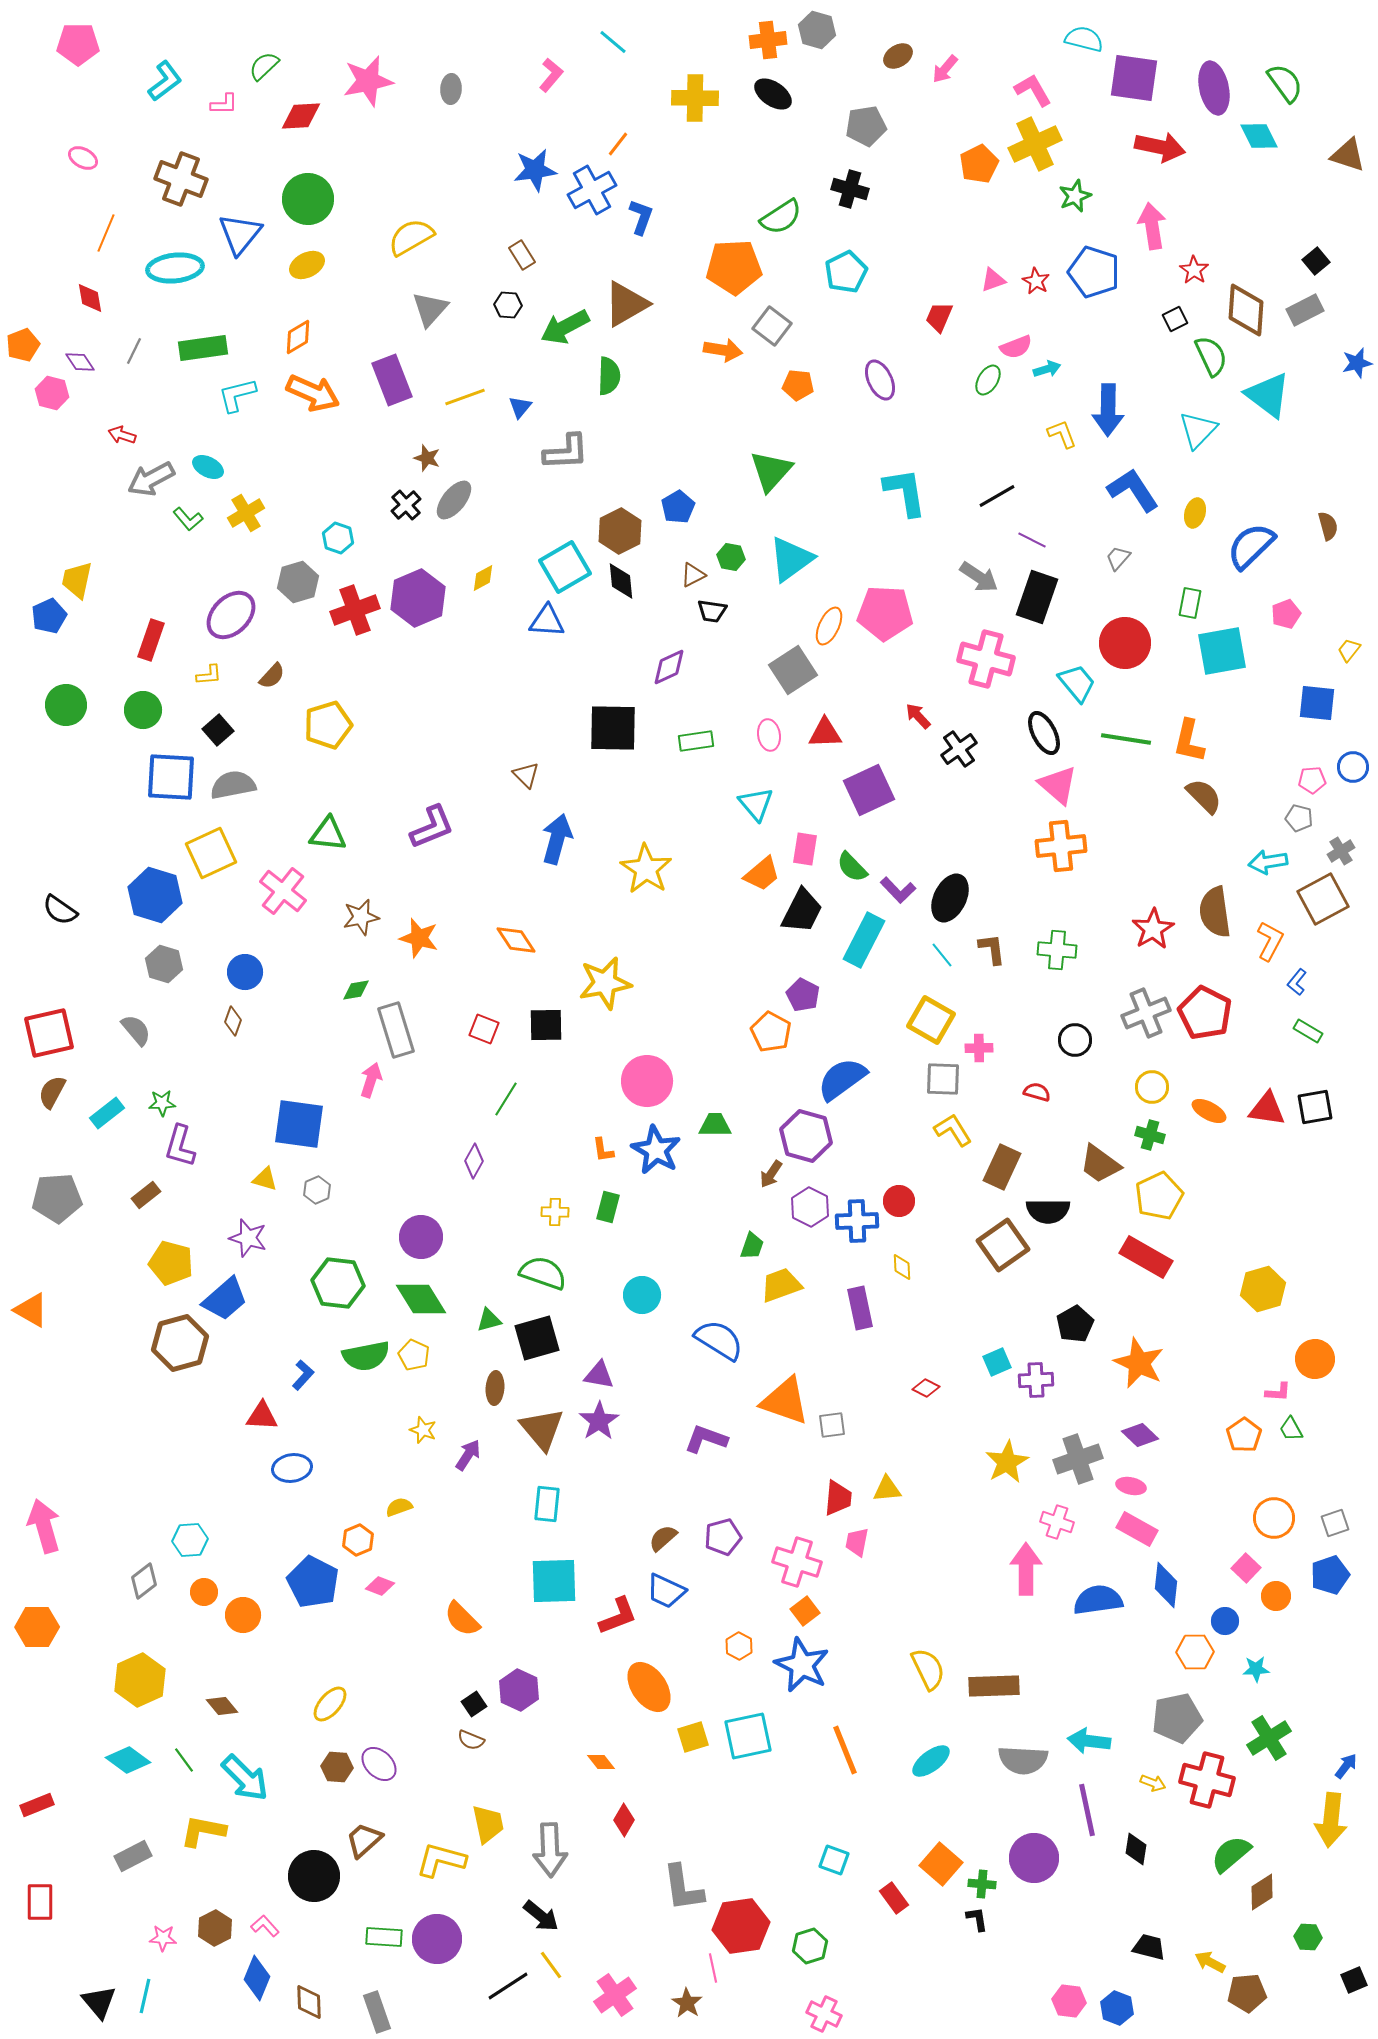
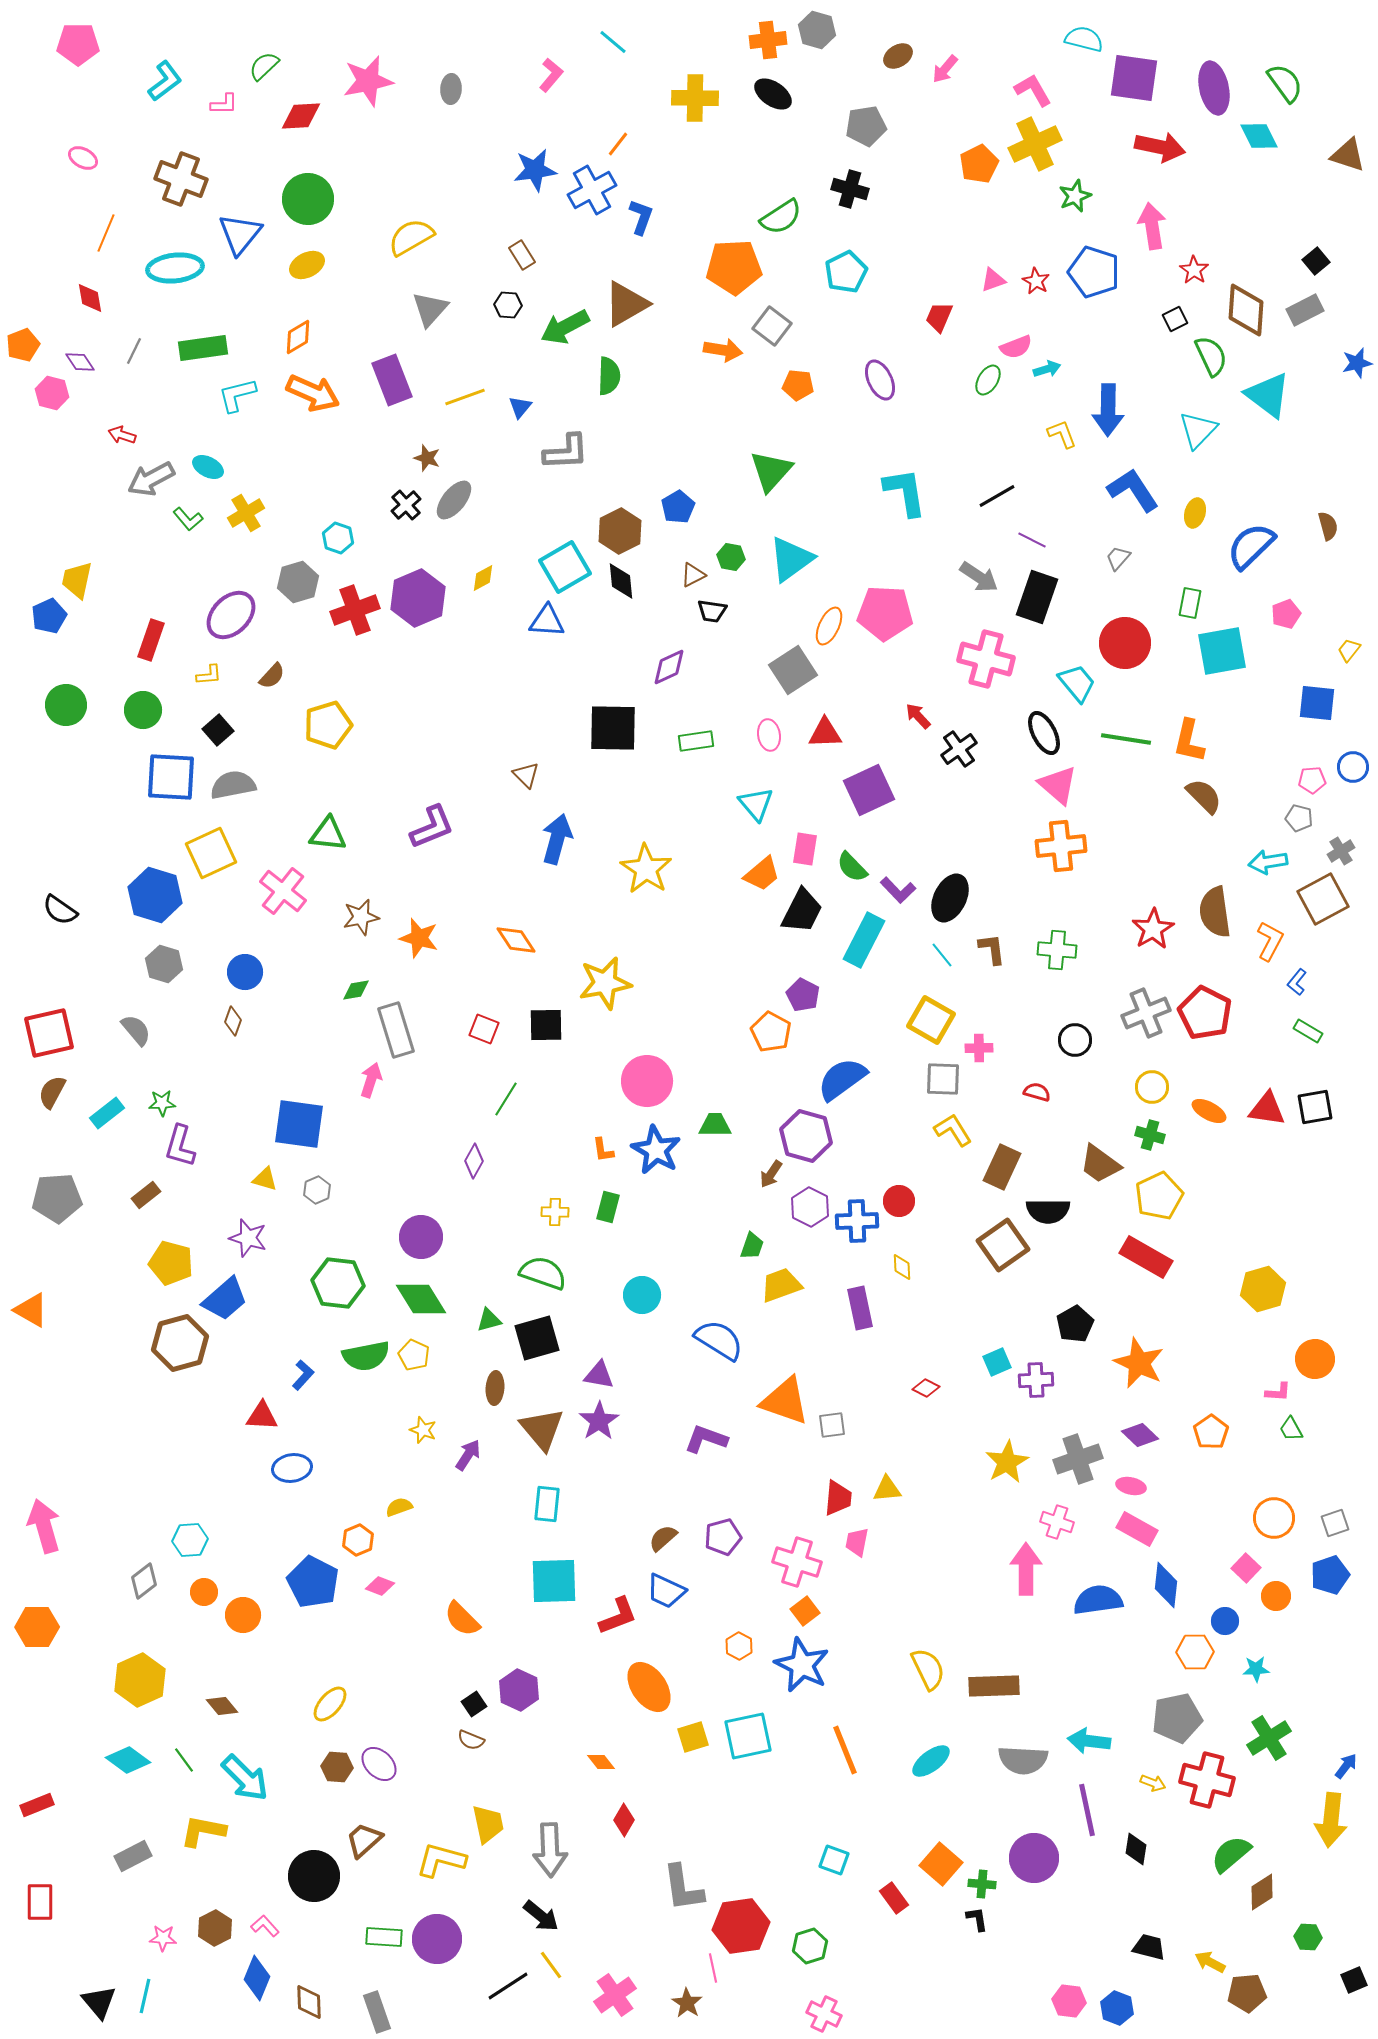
orange pentagon at (1244, 1435): moved 33 px left, 3 px up
